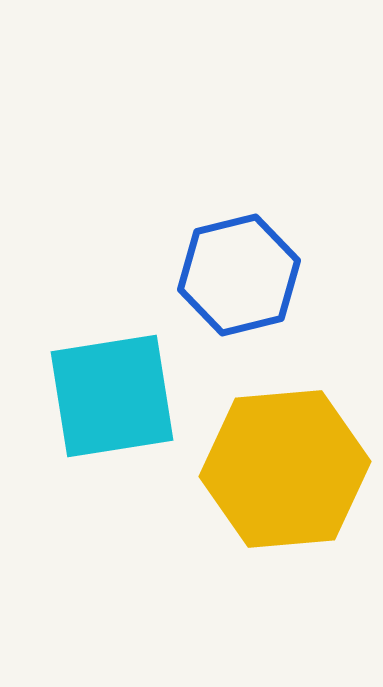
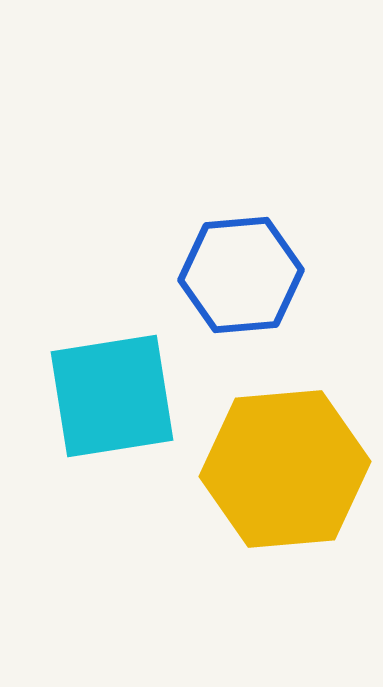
blue hexagon: moved 2 px right; rotated 9 degrees clockwise
